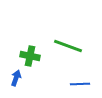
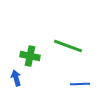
blue arrow: rotated 35 degrees counterclockwise
